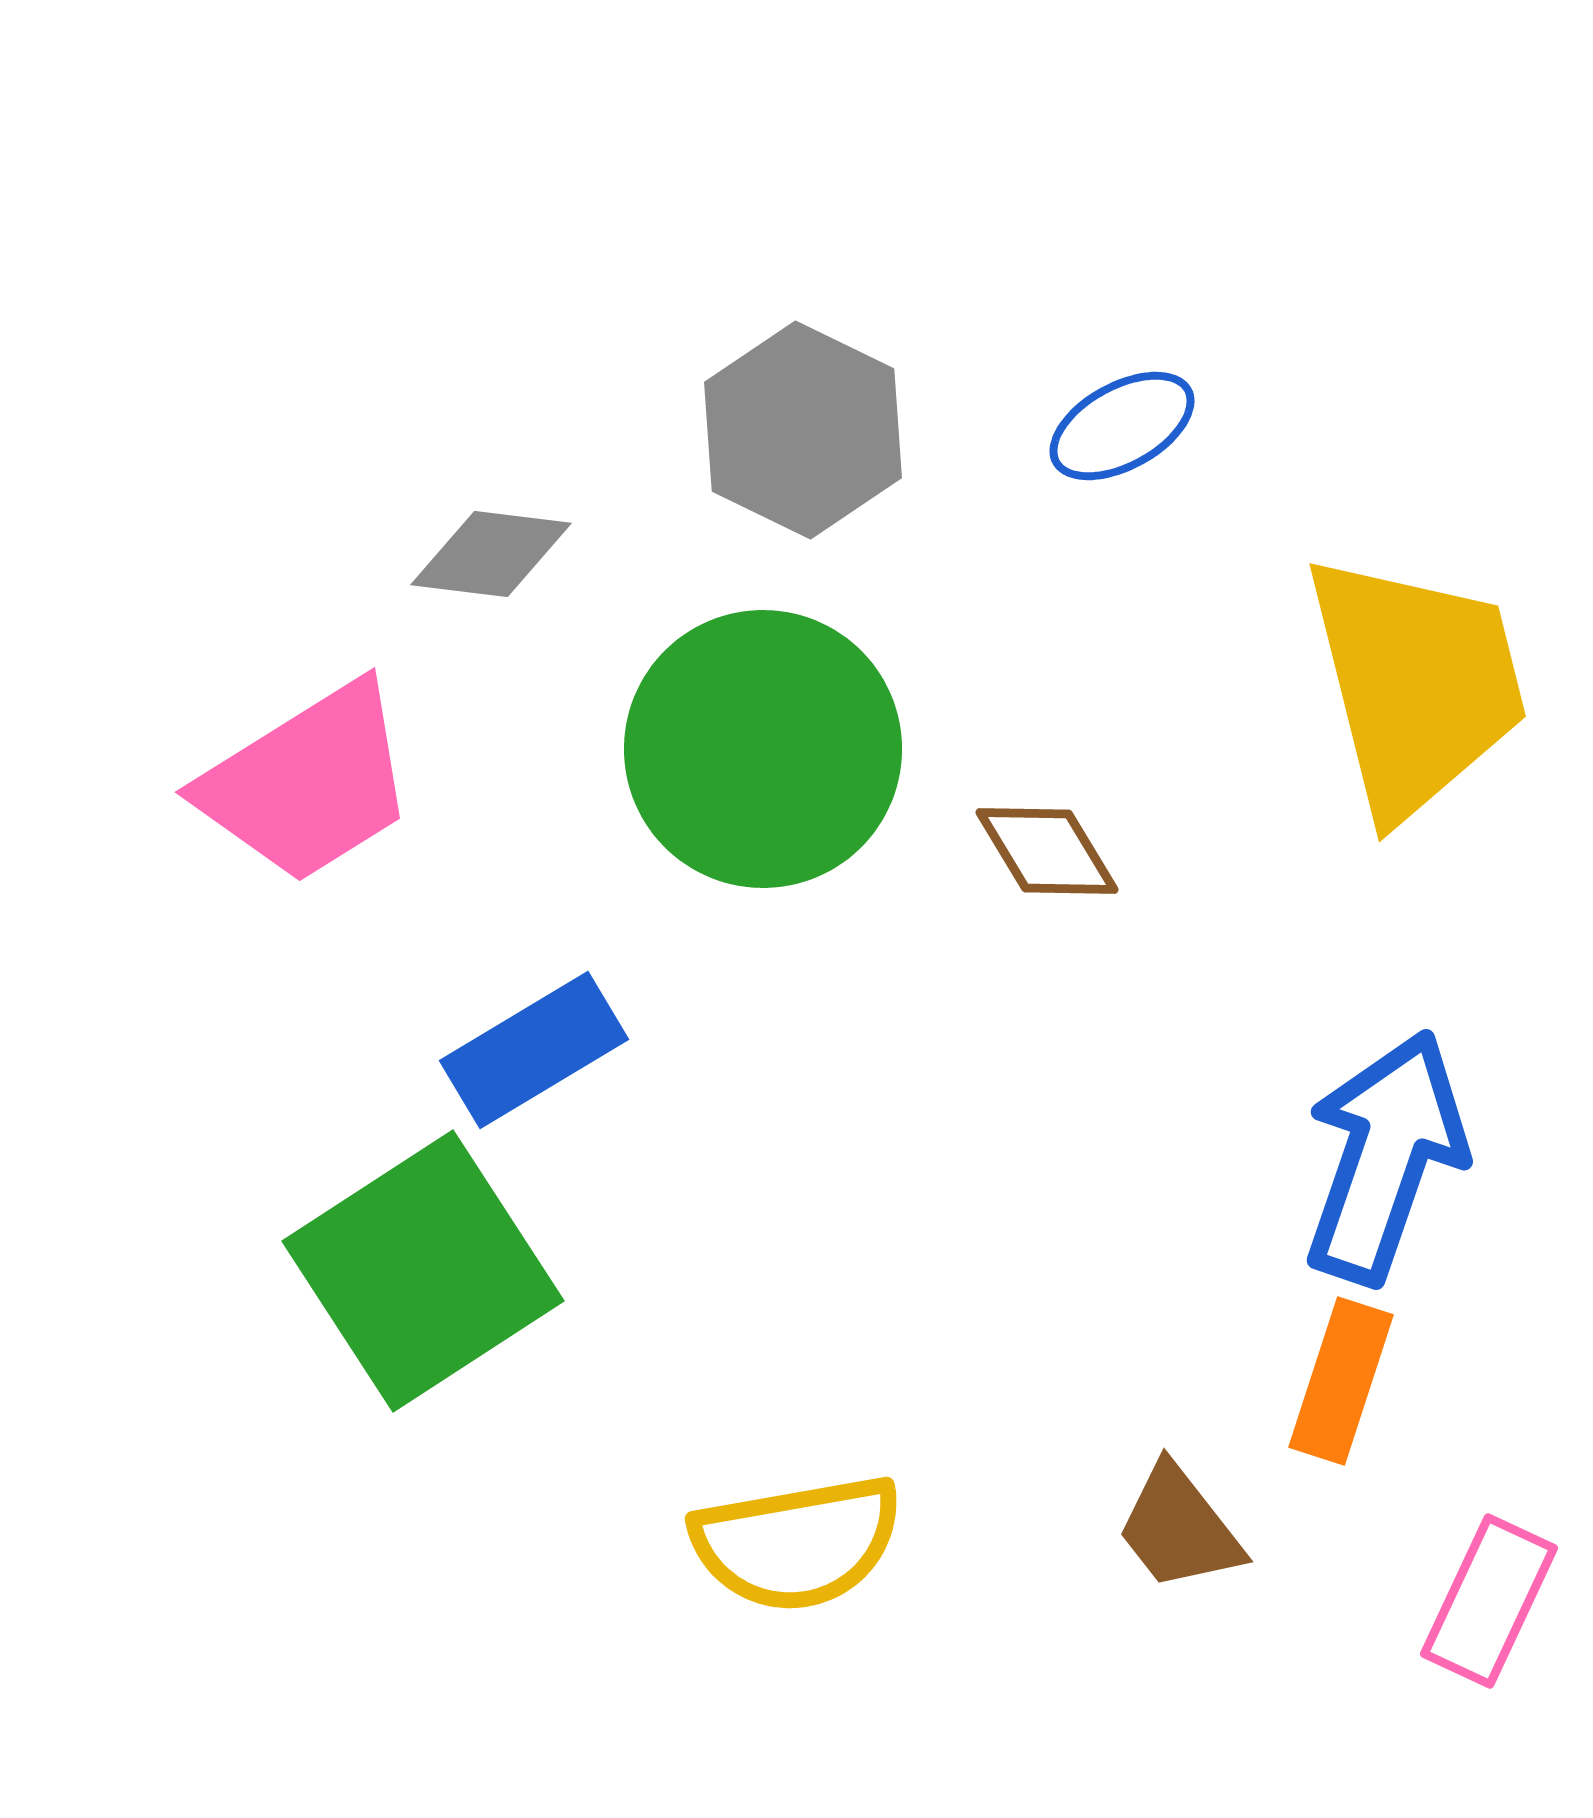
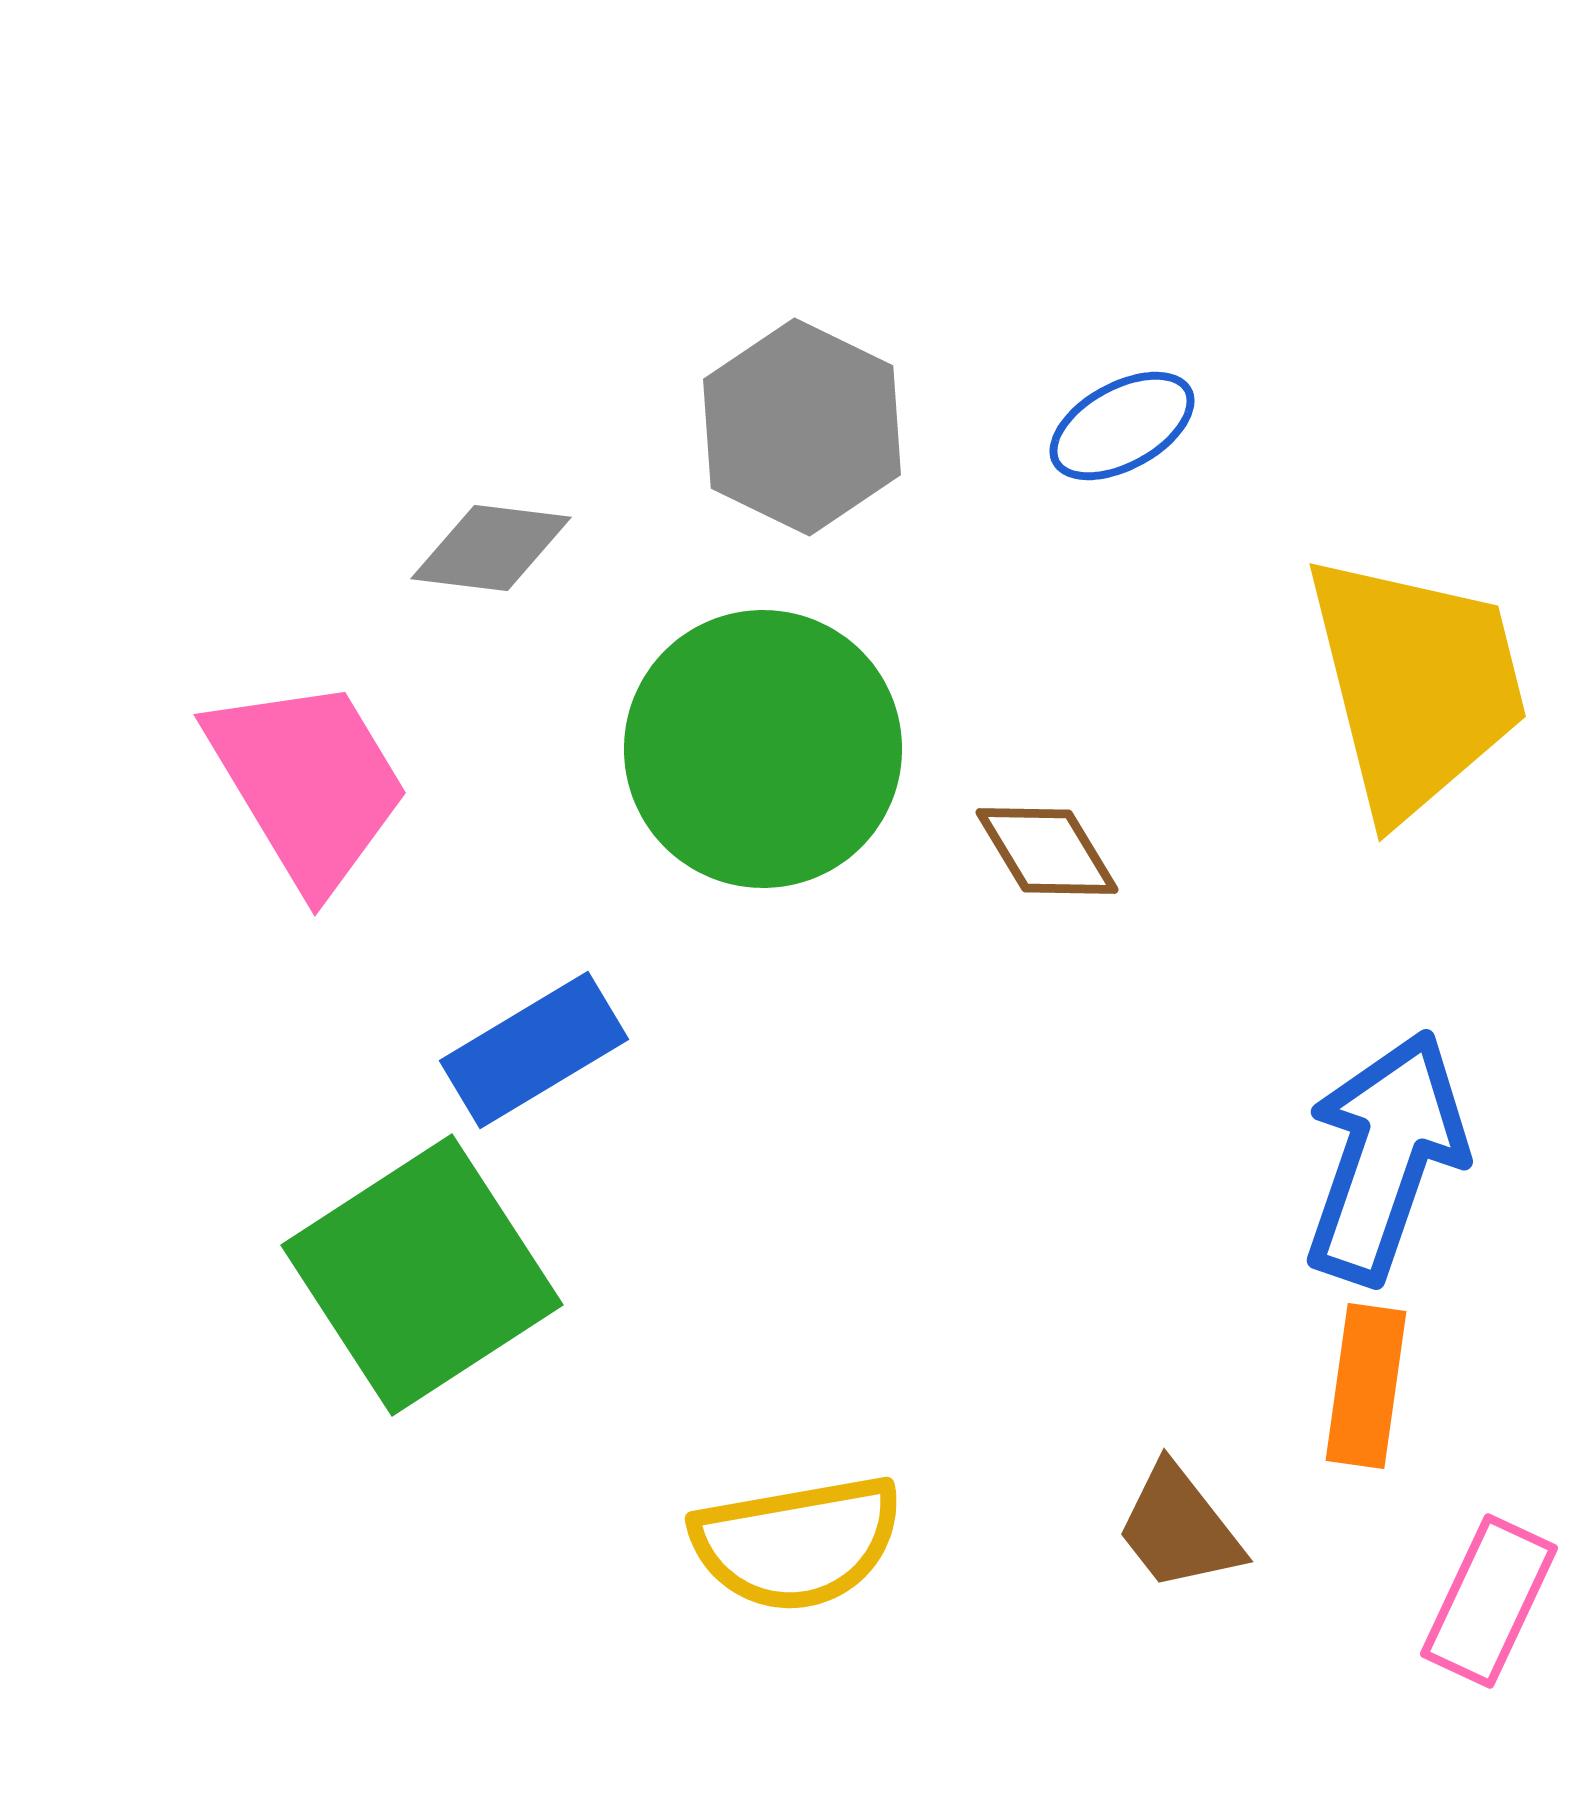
gray hexagon: moved 1 px left, 3 px up
gray diamond: moved 6 px up
pink trapezoid: rotated 89 degrees counterclockwise
green square: moved 1 px left, 4 px down
orange rectangle: moved 25 px right, 5 px down; rotated 10 degrees counterclockwise
